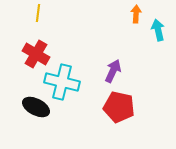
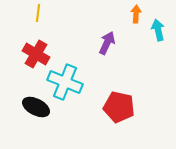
purple arrow: moved 6 px left, 28 px up
cyan cross: moved 3 px right; rotated 8 degrees clockwise
